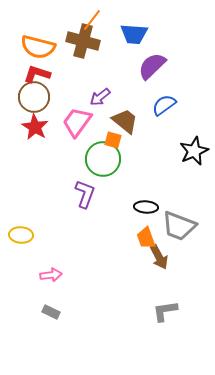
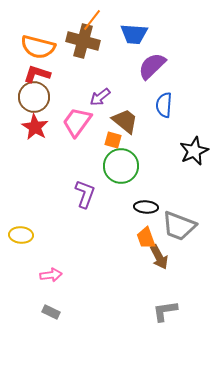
blue semicircle: rotated 50 degrees counterclockwise
green circle: moved 18 px right, 7 px down
